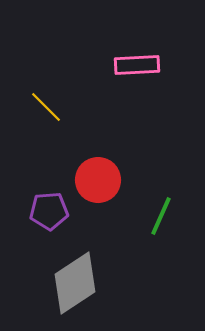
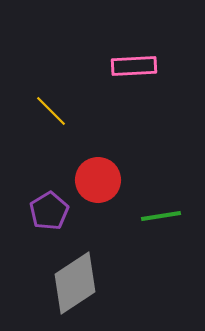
pink rectangle: moved 3 px left, 1 px down
yellow line: moved 5 px right, 4 px down
purple pentagon: rotated 27 degrees counterclockwise
green line: rotated 57 degrees clockwise
